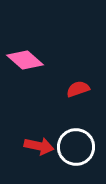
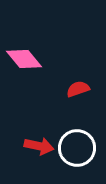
pink diamond: moved 1 px left, 1 px up; rotated 9 degrees clockwise
white circle: moved 1 px right, 1 px down
